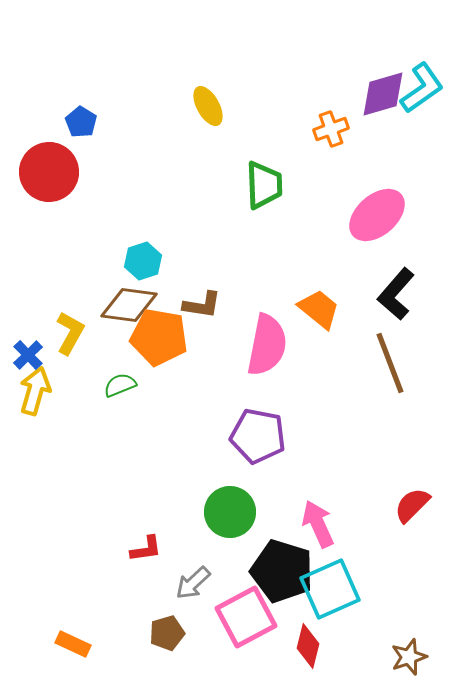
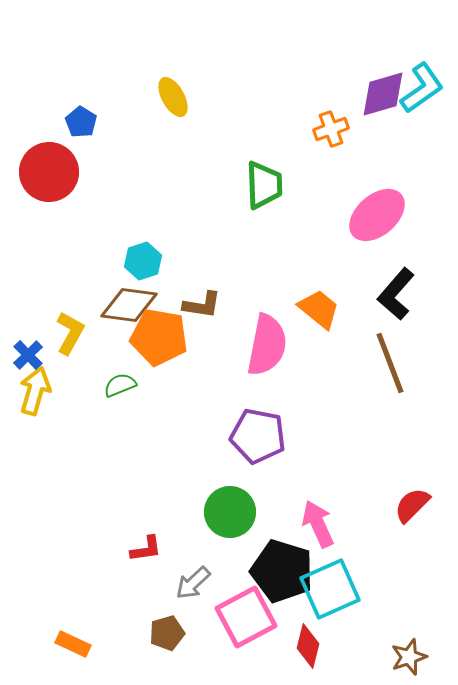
yellow ellipse: moved 35 px left, 9 px up
